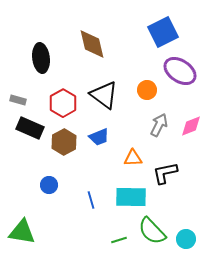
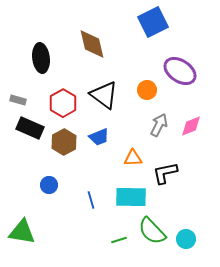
blue square: moved 10 px left, 10 px up
